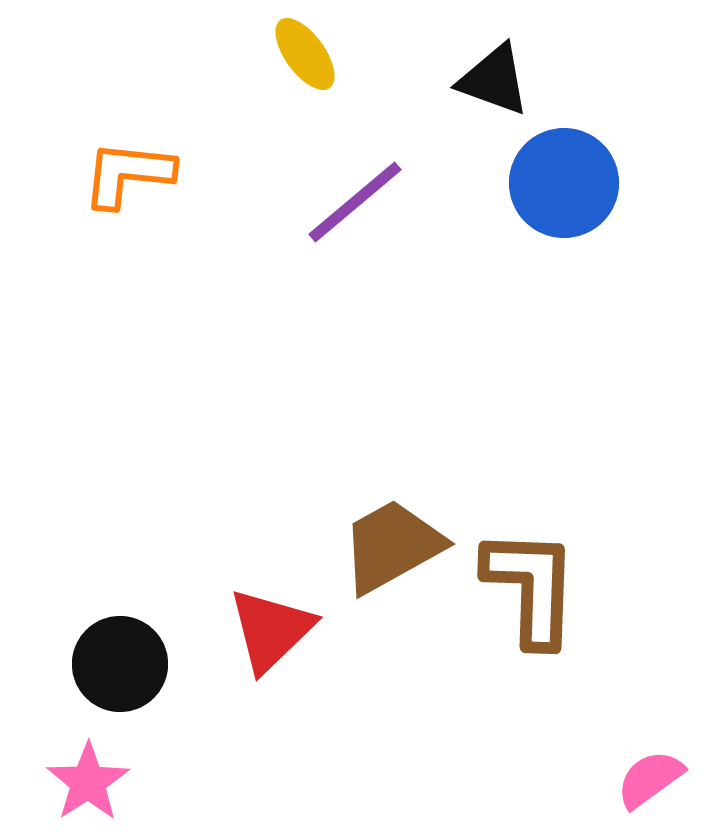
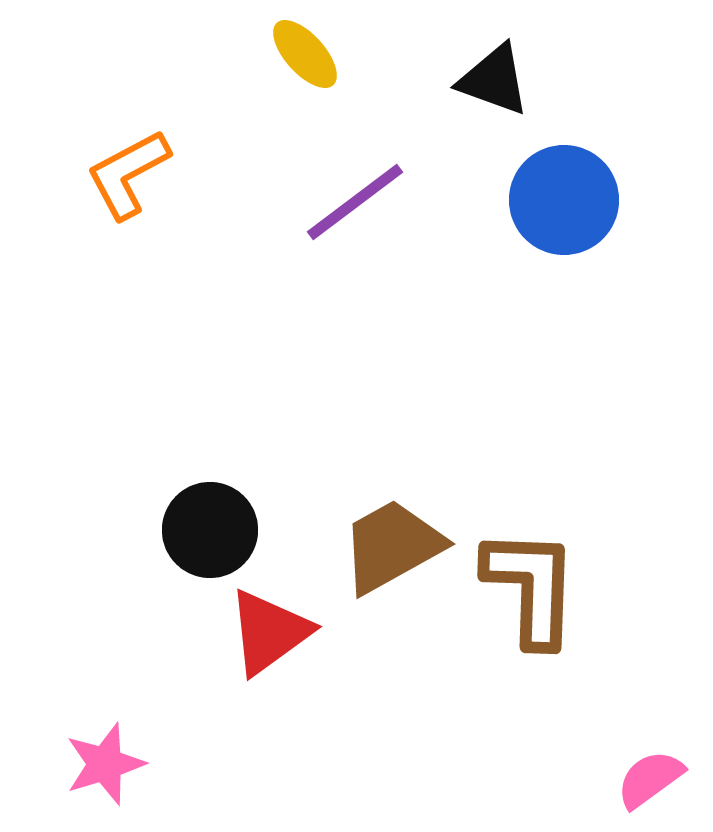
yellow ellipse: rotated 6 degrees counterclockwise
orange L-shape: rotated 34 degrees counterclockwise
blue circle: moved 17 px down
purple line: rotated 3 degrees clockwise
red triangle: moved 2 px left, 2 px down; rotated 8 degrees clockwise
black circle: moved 90 px right, 134 px up
pink star: moved 17 px right, 18 px up; rotated 16 degrees clockwise
